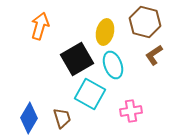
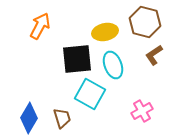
orange arrow: rotated 12 degrees clockwise
yellow ellipse: rotated 65 degrees clockwise
black square: rotated 24 degrees clockwise
pink cross: moved 11 px right; rotated 20 degrees counterclockwise
